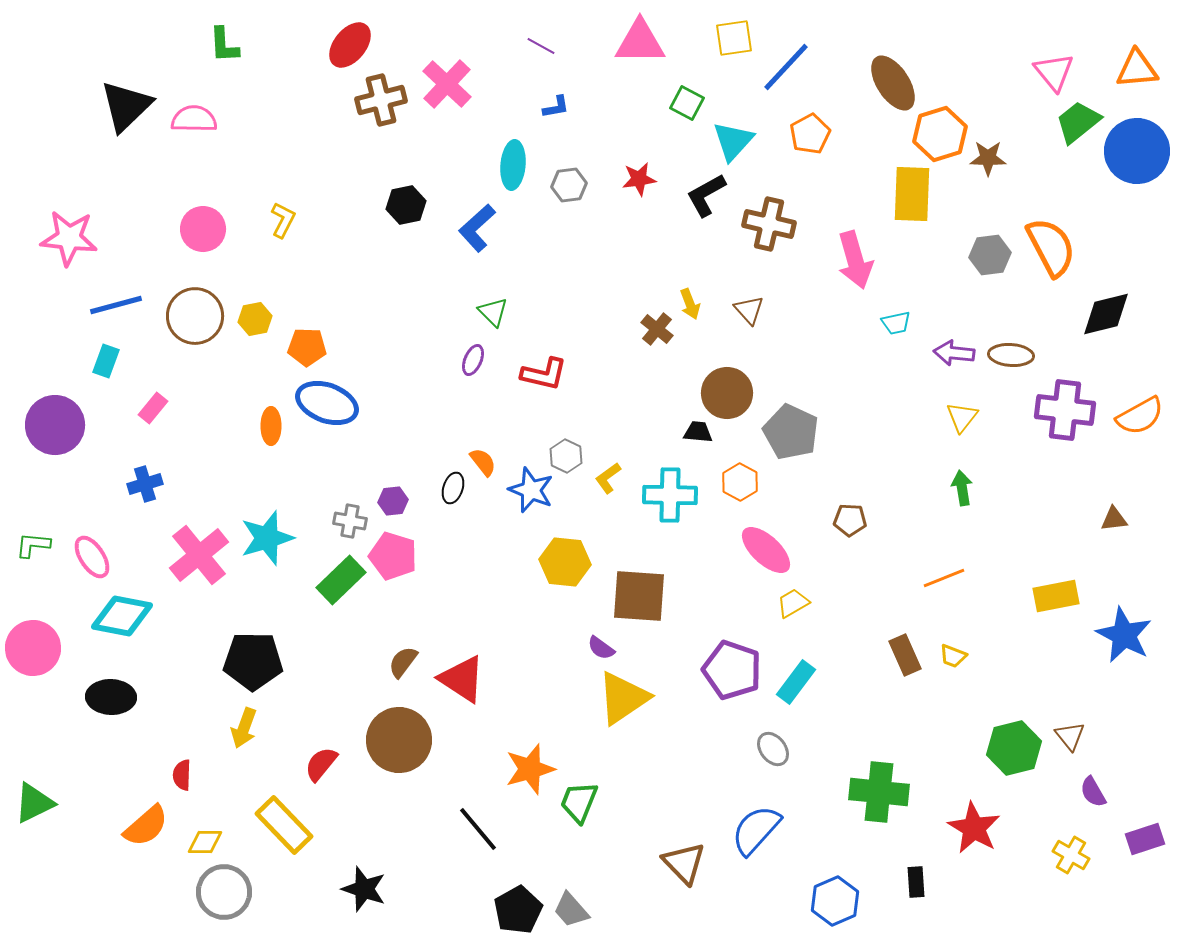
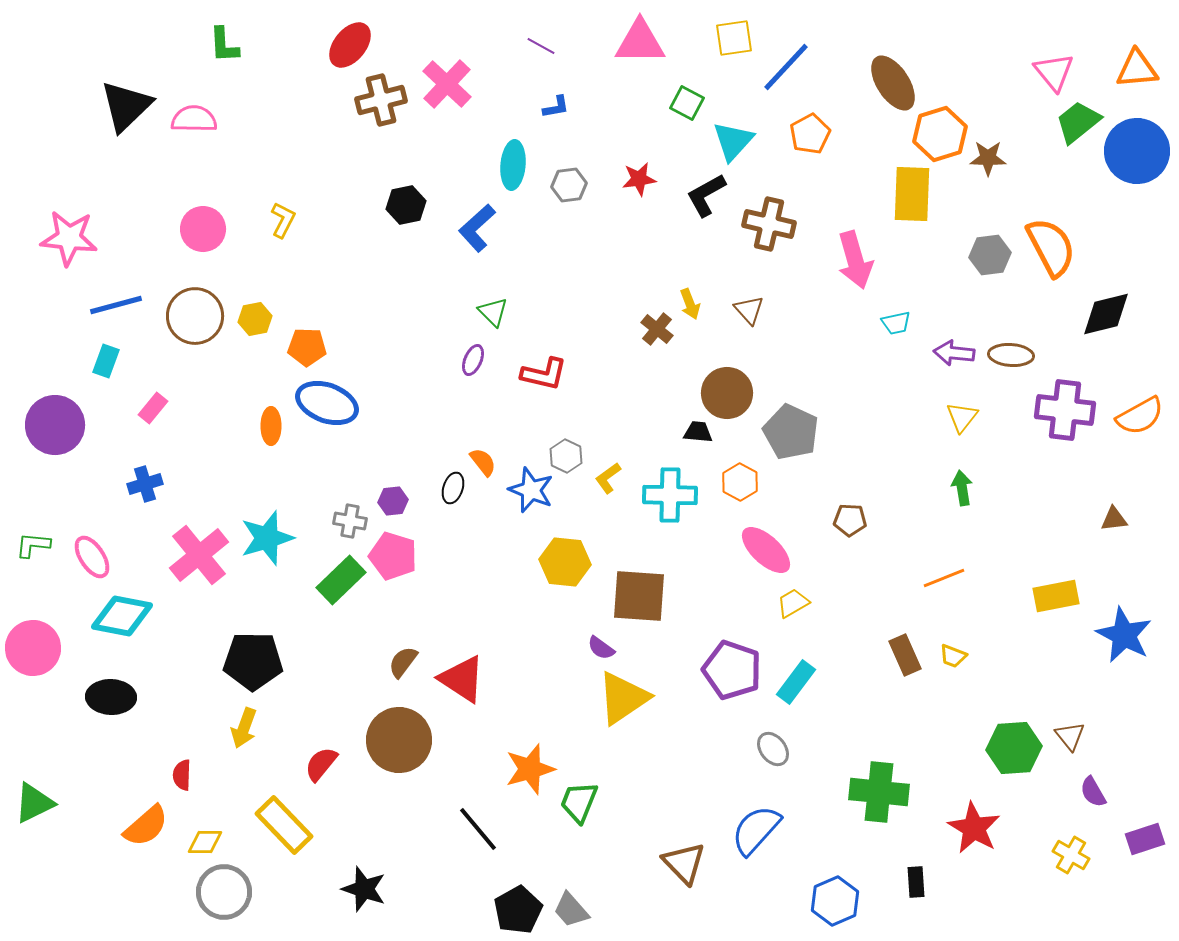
green hexagon at (1014, 748): rotated 10 degrees clockwise
